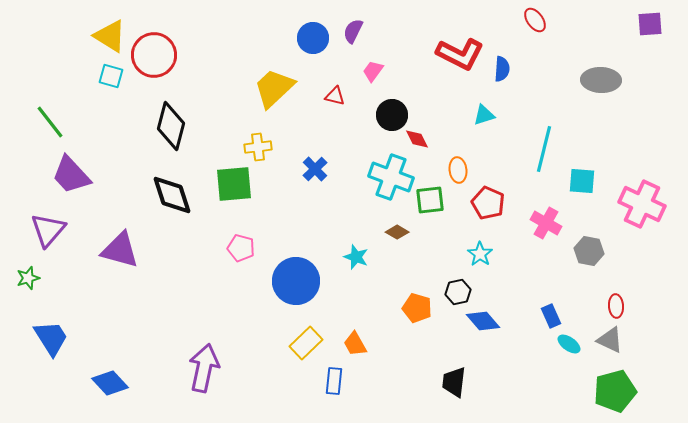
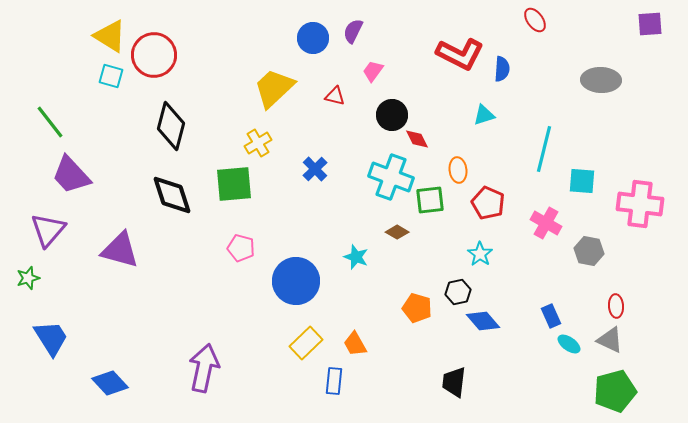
yellow cross at (258, 147): moved 4 px up; rotated 24 degrees counterclockwise
pink cross at (642, 204): moved 2 px left; rotated 18 degrees counterclockwise
